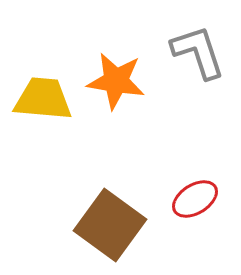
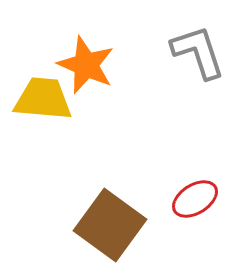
orange star: moved 30 px left, 16 px up; rotated 14 degrees clockwise
